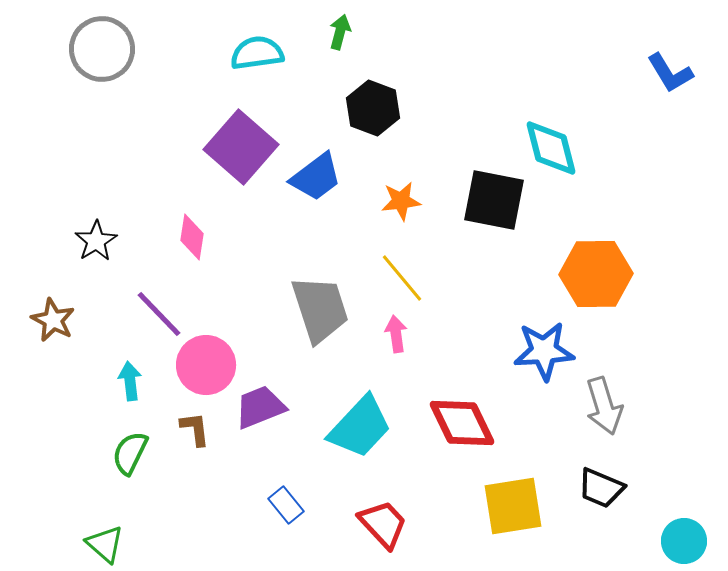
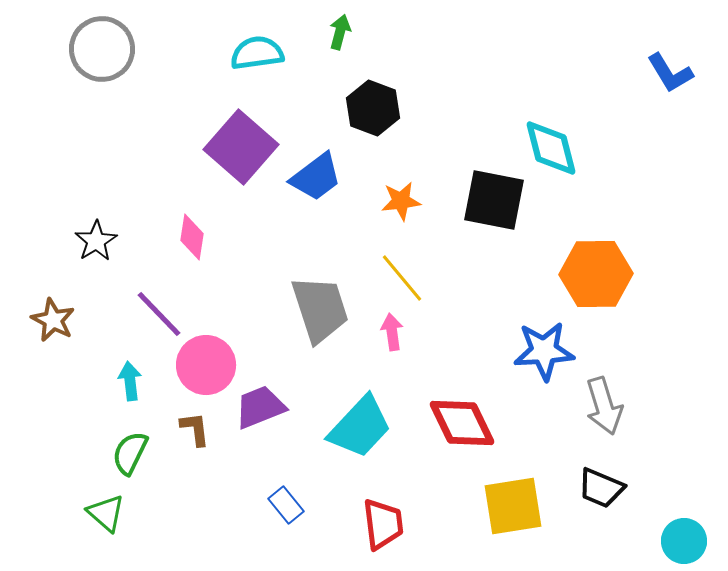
pink arrow: moved 4 px left, 2 px up
red trapezoid: rotated 36 degrees clockwise
green triangle: moved 1 px right, 31 px up
